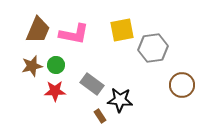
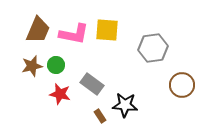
yellow square: moved 15 px left; rotated 15 degrees clockwise
red star: moved 5 px right, 3 px down; rotated 15 degrees clockwise
black star: moved 5 px right, 5 px down
